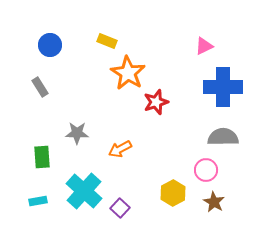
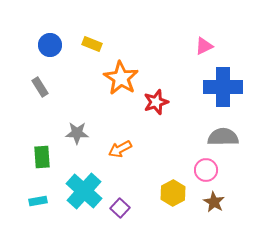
yellow rectangle: moved 15 px left, 3 px down
orange star: moved 7 px left, 5 px down
